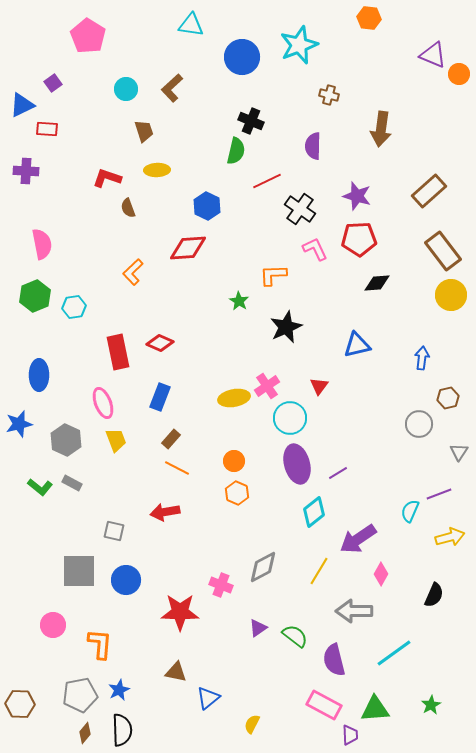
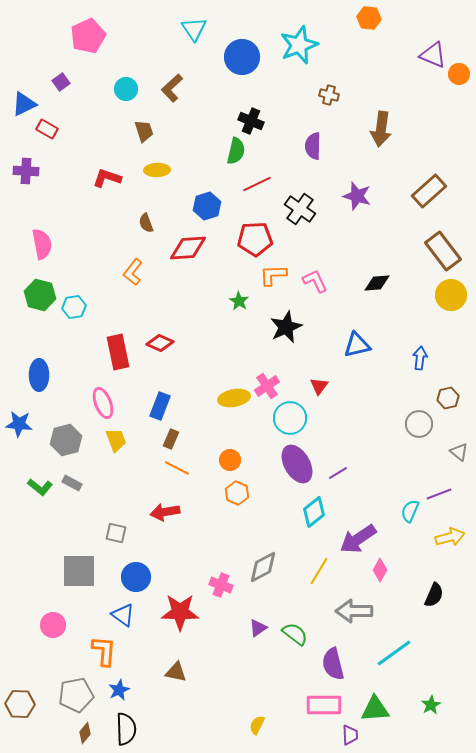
cyan triangle at (191, 25): moved 3 px right, 4 px down; rotated 48 degrees clockwise
pink pentagon at (88, 36): rotated 16 degrees clockwise
purple square at (53, 83): moved 8 px right, 1 px up
blue triangle at (22, 105): moved 2 px right, 1 px up
red rectangle at (47, 129): rotated 25 degrees clockwise
red line at (267, 181): moved 10 px left, 3 px down
blue hexagon at (207, 206): rotated 16 degrees clockwise
brown semicircle at (128, 208): moved 18 px right, 15 px down
red pentagon at (359, 239): moved 104 px left
pink L-shape at (315, 249): moved 32 px down
orange L-shape at (133, 272): rotated 8 degrees counterclockwise
green hexagon at (35, 296): moved 5 px right, 1 px up; rotated 24 degrees counterclockwise
blue arrow at (422, 358): moved 2 px left
blue rectangle at (160, 397): moved 9 px down
blue star at (19, 424): rotated 20 degrees clockwise
brown rectangle at (171, 439): rotated 18 degrees counterclockwise
gray hexagon at (66, 440): rotated 20 degrees clockwise
gray triangle at (459, 452): rotated 24 degrees counterclockwise
orange circle at (234, 461): moved 4 px left, 1 px up
purple ellipse at (297, 464): rotated 15 degrees counterclockwise
gray square at (114, 531): moved 2 px right, 2 px down
pink diamond at (381, 574): moved 1 px left, 4 px up
blue circle at (126, 580): moved 10 px right, 3 px up
green semicircle at (295, 636): moved 2 px up
orange L-shape at (100, 644): moved 4 px right, 7 px down
purple semicircle at (334, 660): moved 1 px left, 4 px down
gray pentagon at (80, 695): moved 4 px left
blue triangle at (208, 698): moved 85 px left, 83 px up; rotated 45 degrees counterclockwise
pink rectangle at (324, 705): rotated 28 degrees counterclockwise
yellow semicircle at (252, 724): moved 5 px right, 1 px down
black semicircle at (122, 730): moved 4 px right, 1 px up
